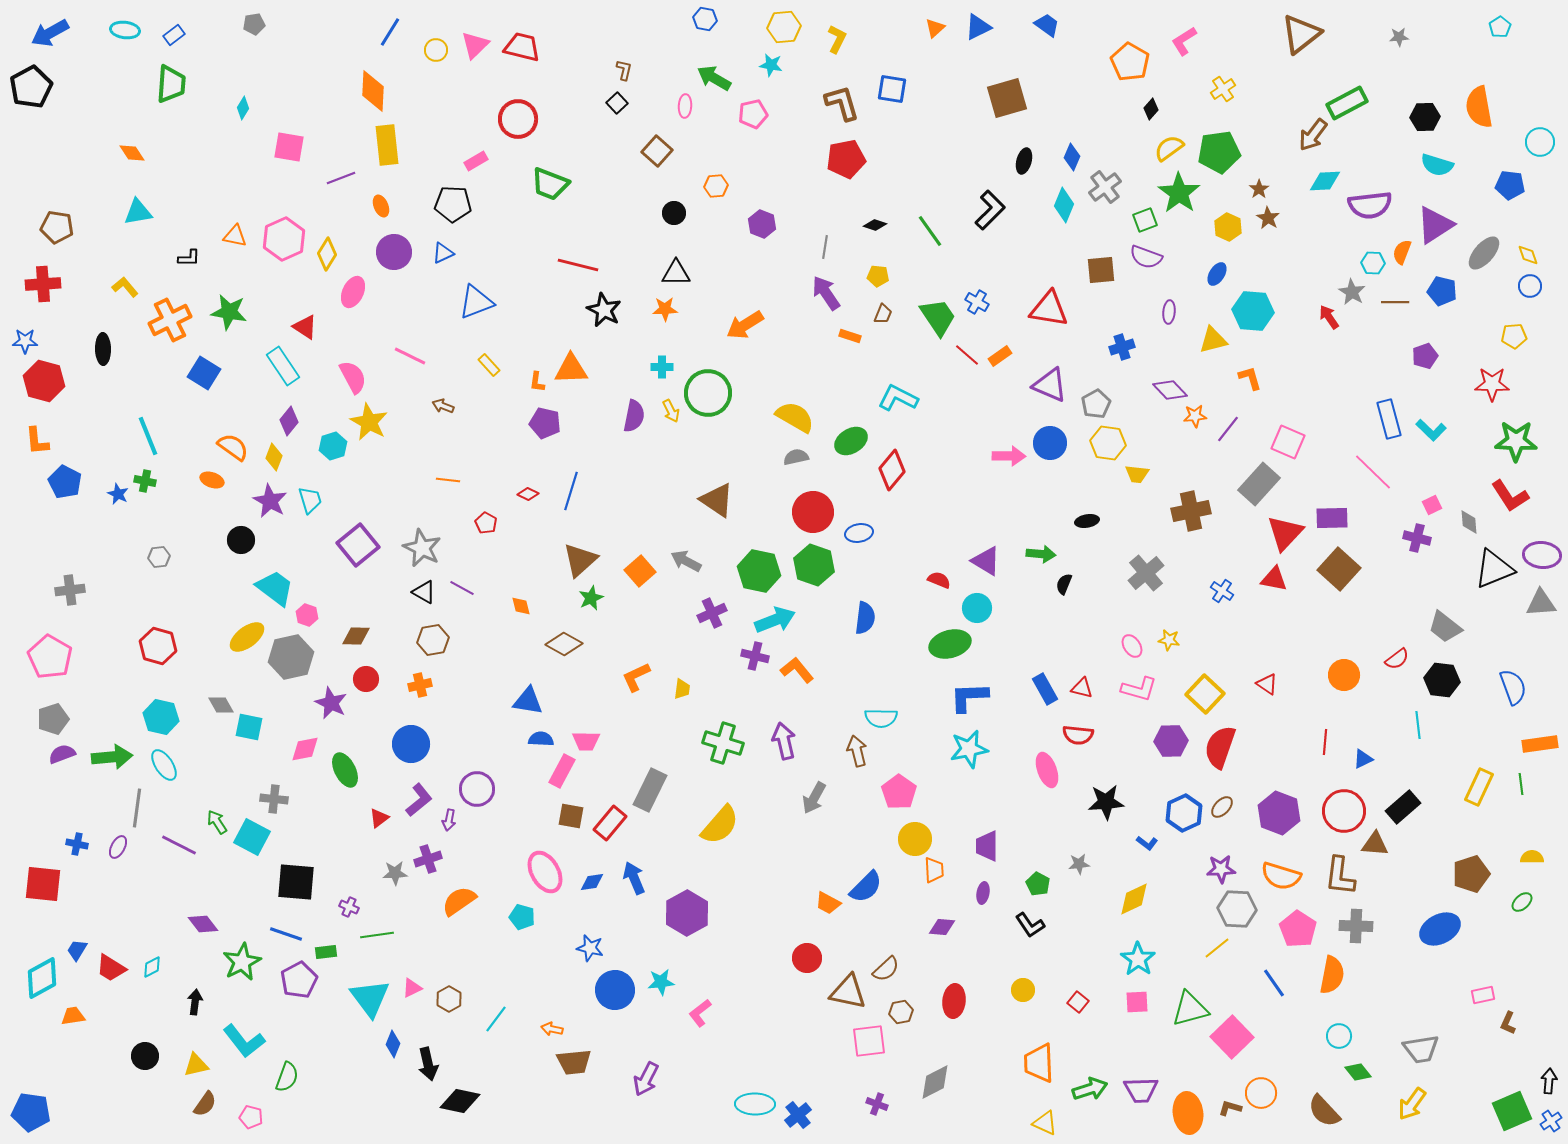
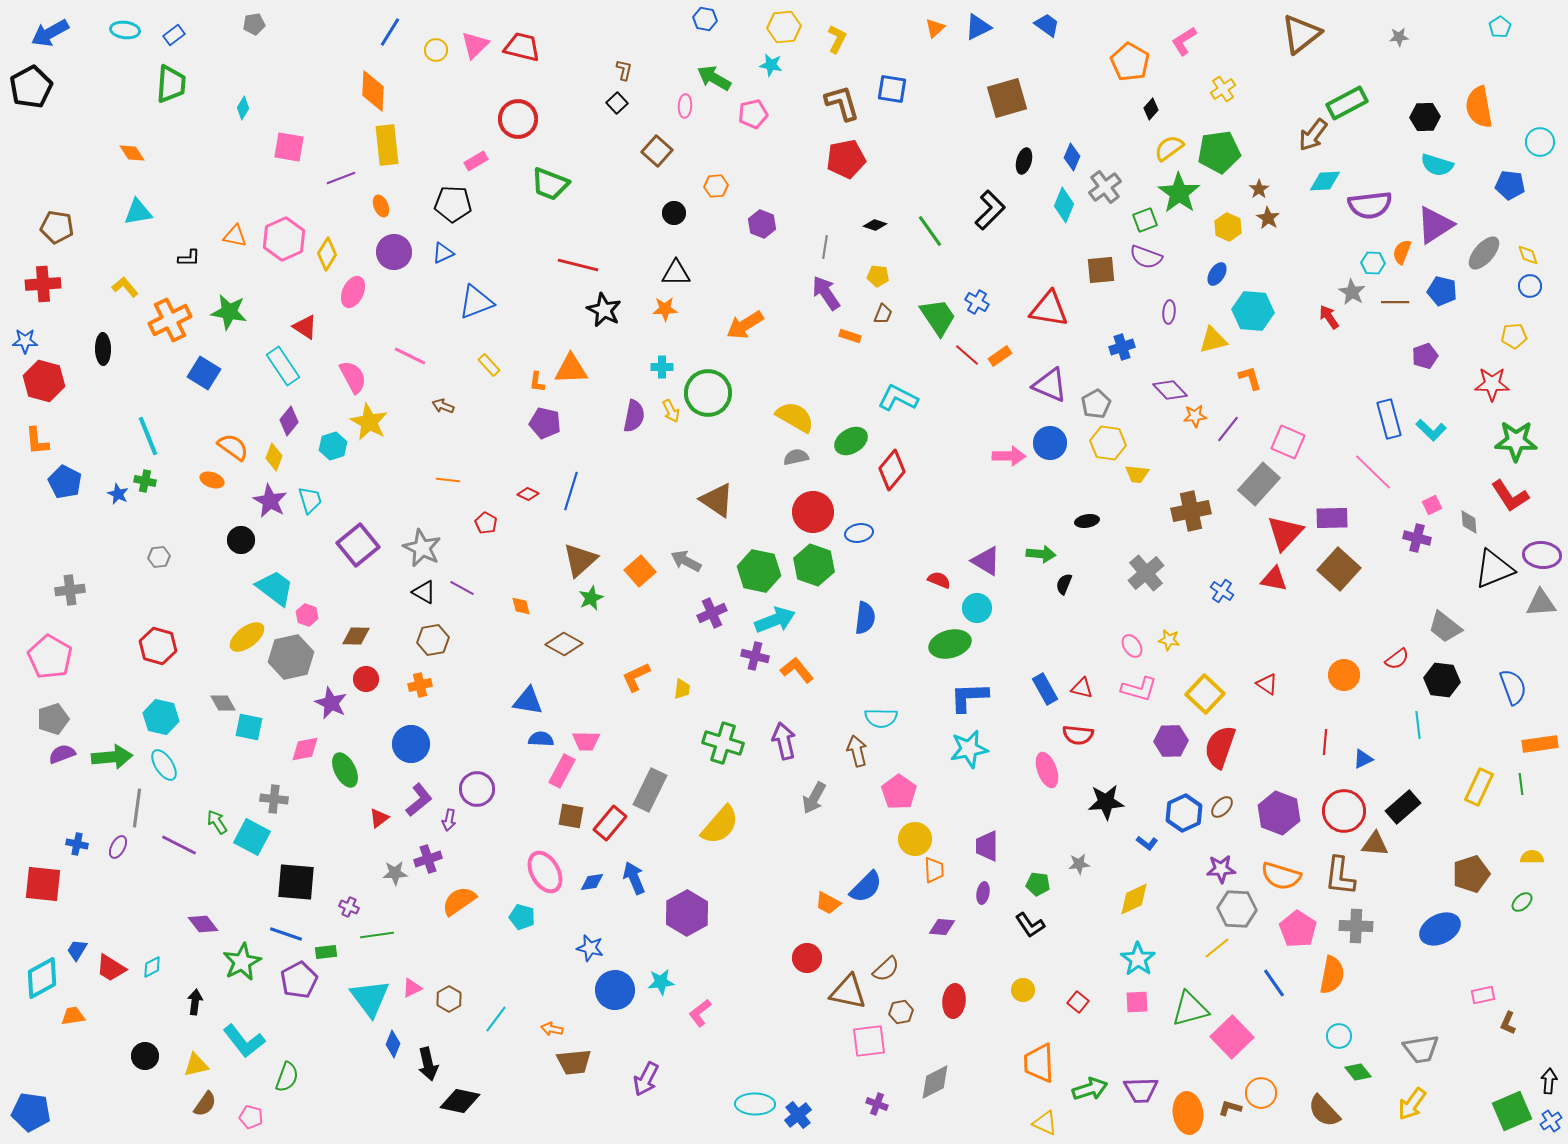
gray diamond at (221, 705): moved 2 px right, 2 px up
green pentagon at (1038, 884): rotated 20 degrees counterclockwise
